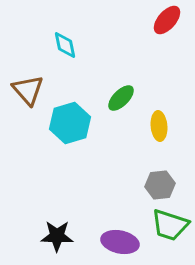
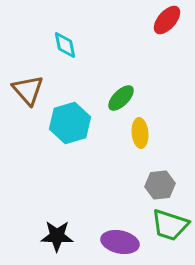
yellow ellipse: moved 19 px left, 7 px down
